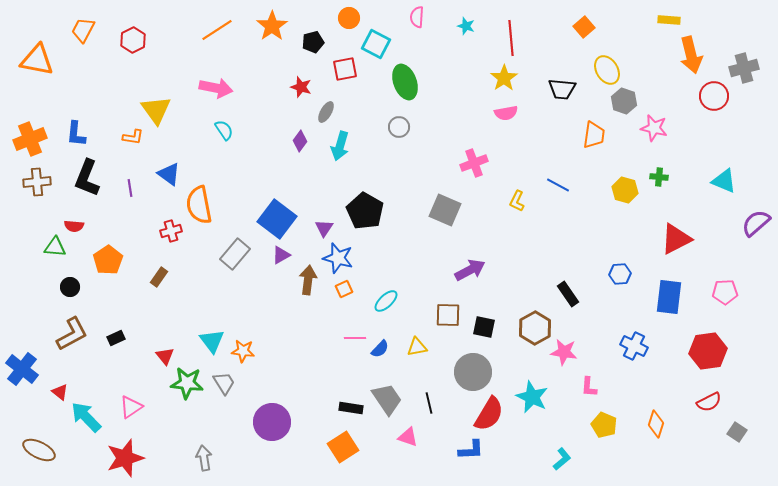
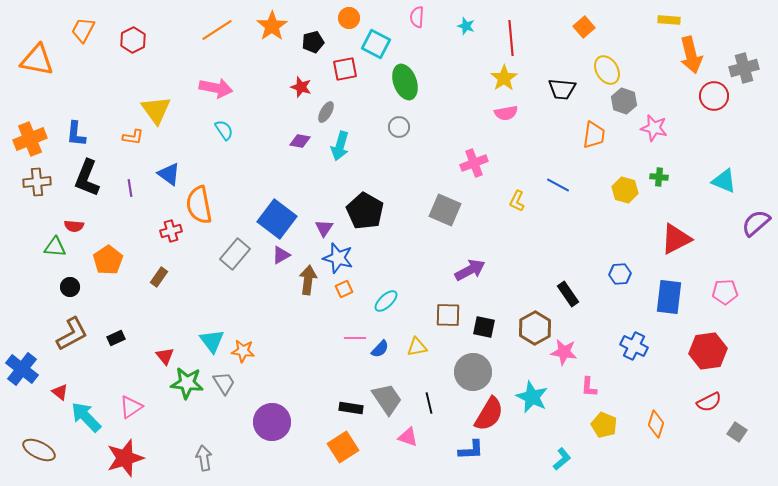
purple diamond at (300, 141): rotated 65 degrees clockwise
